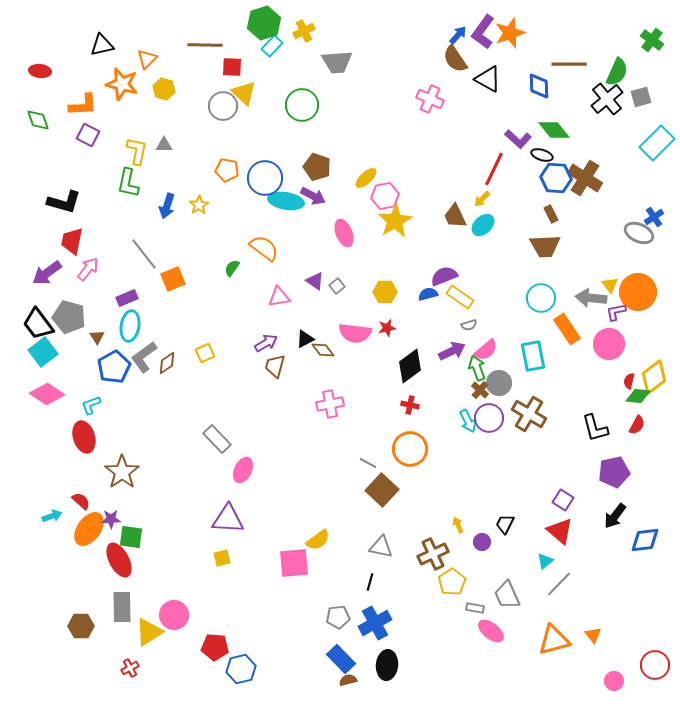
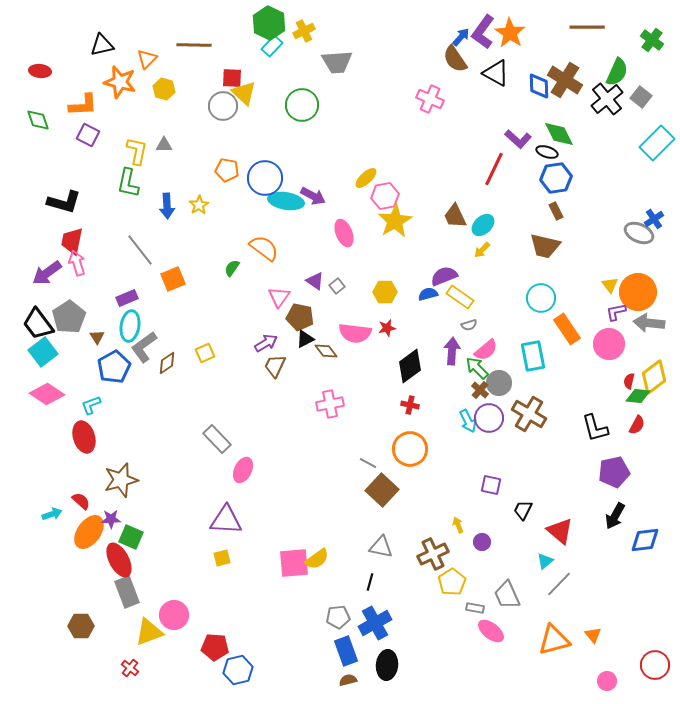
green hexagon at (264, 23): moved 5 px right; rotated 16 degrees counterclockwise
orange star at (510, 33): rotated 20 degrees counterclockwise
blue arrow at (458, 35): moved 3 px right, 2 px down
brown line at (205, 45): moved 11 px left
brown line at (569, 64): moved 18 px right, 37 px up
red square at (232, 67): moved 11 px down
black triangle at (488, 79): moved 8 px right, 6 px up
orange star at (122, 84): moved 2 px left, 2 px up
gray square at (641, 97): rotated 35 degrees counterclockwise
green diamond at (554, 130): moved 5 px right, 4 px down; rotated 12 degrees clockwise
black ellipse at (542, 155): moved 5 px right, 3 px up
brown pentagon at (317, 167): moved 17 px left, 150 px down; rotated 8 degrees counterclockwise
blue hexagon at (556, 178): rotated 12 degrees counterclockwise
brown cross at (585, 178): moved 20 px left, 98 px up
yellow arrow at (482, 199): moved 51 px down
blue arrow at (167, 206): rotated 20 degrees counterclockwise
brown rectangle at (551, 214): moved 5 px right, 3 px up
blue cross at (654, 217): moved 2 px down
brown trapezoid at (545, 246): rotated 16 degrees clockwise
gray line at (144, 254): moved 4 px left, 4 px up
pink arrow at (88, 269): moved 11 px left, 6 px up; rotated 55 degrees counterclockwise
pink triangle at (279, 297): rotated 45 degrees counterclockwise
gray arrow at (591, 298): moved 58 px right, 25 px down
gray pentagon at (69, 317): rotated 24 degrees clockwise
brown diamond at (323, 350): moved 3 px right, 1 px down
purple arrow at (452, 351): rotated 60 degrees counterclockwise
gray L-shape at (144, 357): moved 10 px up
brown trapezoid at (275, 366): rotated 10 degrees clockwise
green arrow at (477, 368): rotated 25 degrees counterclockwise
brown star at (122, 472): moved 1 px left, 8 px down; rotated 20 degrees clockwise
purple square at (563, 500): moved 72 px left, 15 px up; rotated 20 degrees counterclockwise
cyan arrow at (52, 516): moved 2 px up
black arrow at (615, 516): rotated 8 degrees counterclockwise
purple triangle at (228, 519): moved 2 px left, 1 px down
black trapezoid at (505, 524): moved 18 px right, 14 px up
orange ellipse at (89, 529): moved 3 px down
green square at (131, 537): rotated 15 degrees clockwise
yellow semicircle at (318, 540): moved 1 px left, 19 px down
gray rectangle at (122, 607): moved 5 px right, 15 px up; rotated 20 degrees counterclockwise
yellow triangle at (149, 632): rotated 12 degrees clockwise
blue rectangle at (341, 659): moved 5 px right, 8 px up; rotated 24 degrees clockwise
red cross at (130, 668): rotated 24 degrees counterclockwise
blue hexagon at (241, 669): moved 3 px left, 1 px down
pink circle at (614, 681): moved 7 px left
